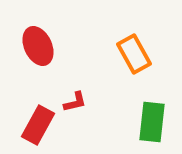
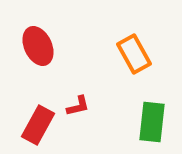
red L-shape: moved 3 px right, 4 px down
